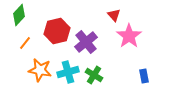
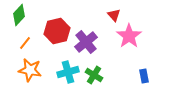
orange star: moved 10 px left
